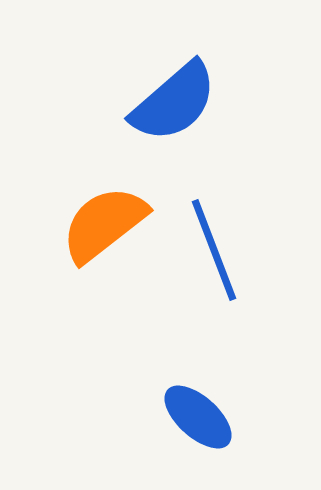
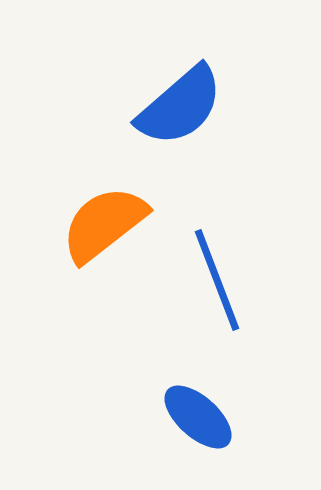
blue semicircle: moved 6 px right, 4 px down
blue line: moved 3 px right, 30 px down
